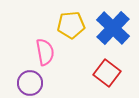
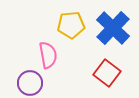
pink semicircle: moved 3 px right, 3 px down
